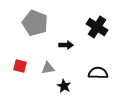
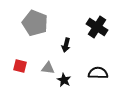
black arrow: rotated 104 degrees clockwise
gray triangle: rotated 16 degrees clockwise
black star: moved 6 px up
